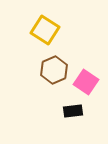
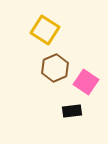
brown hexagon: moved 1 px right, 2 px up
black rectangle: moved 1 px left
